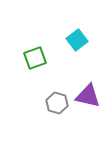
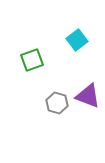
green square: moved 3 px left, 2 px down
purple triangle: rotated 8 degrees clockwise
